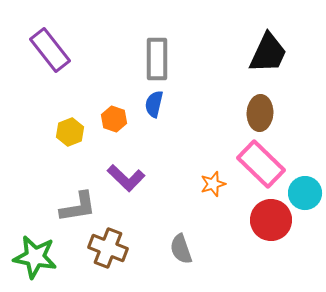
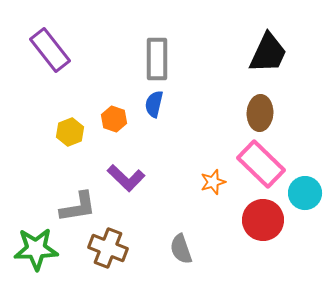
orange star: moved 2 px up
red circle: moved 8 px left
green star: moved 1 px right, 8 px up; rotated 12 degrees counterclockwise
